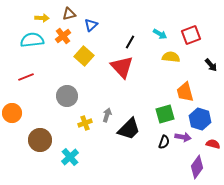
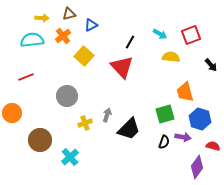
blue triangle: rotated 16 degrees clockwise
red semicircle: moved 2 px down
